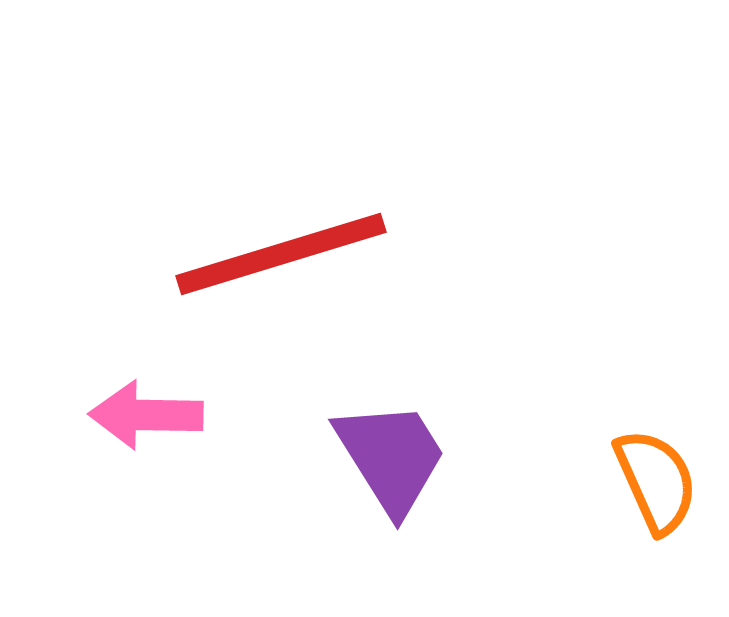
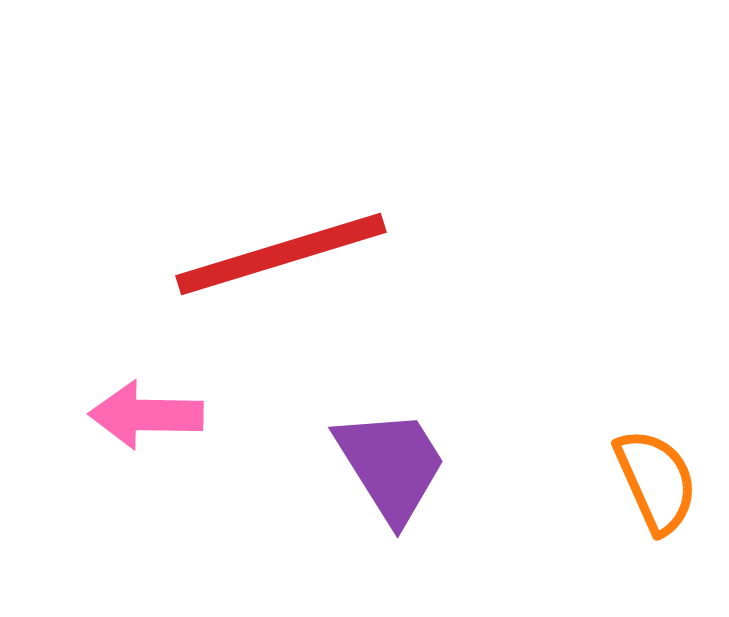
purple trapezoid: moved 8 px down
